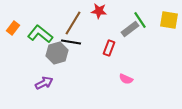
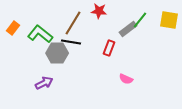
green line: rotated 72 degrees clockwise
gray rectangle: moved 2 px left
gray hexagon: rotated 15 degrees clockwise
